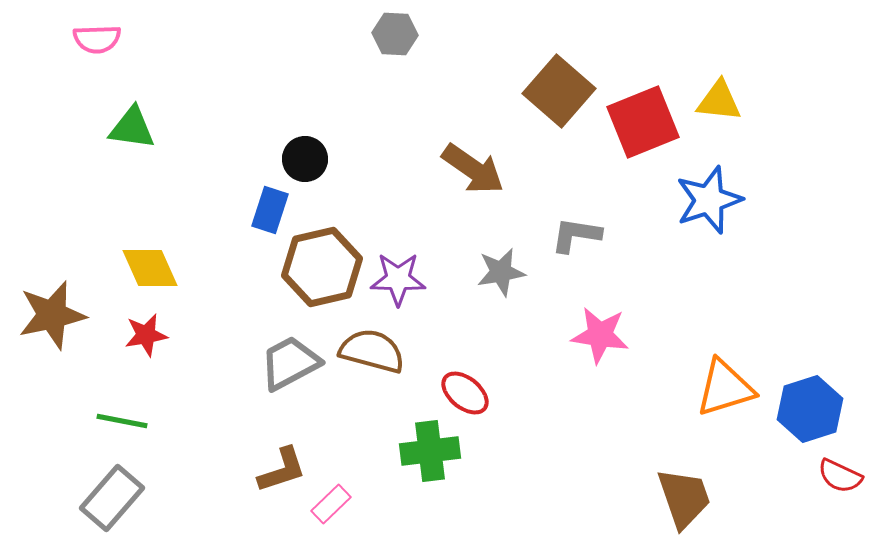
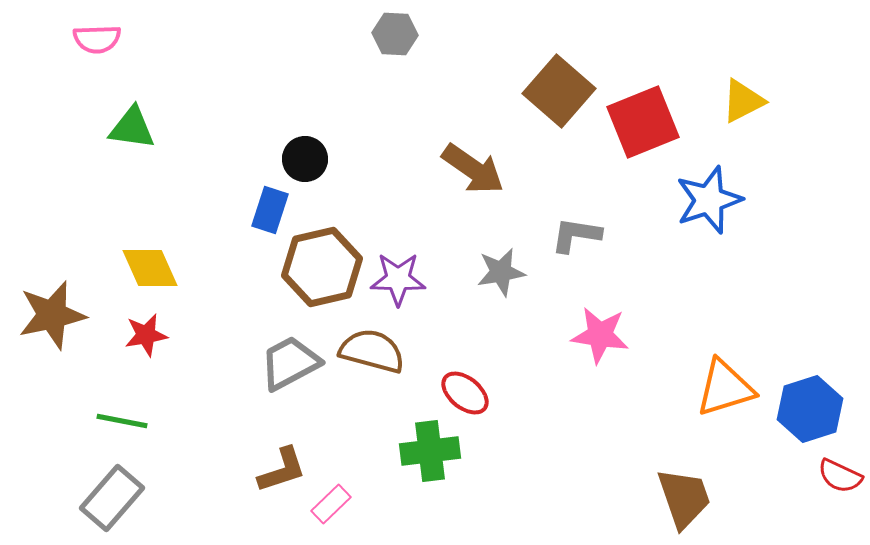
yellow triangle: moved 24 px right; rotated 33 degrees counterclockwise
